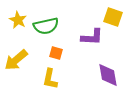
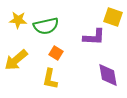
yellow star: rotated 24 degrees counterclockwise
purple L-shape: moved 2 px right
orange square: rotated 16 degrees clockwise
